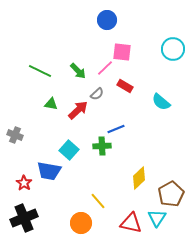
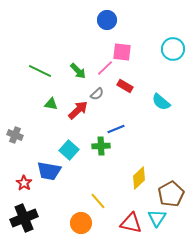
green cross: moved 1 px left
